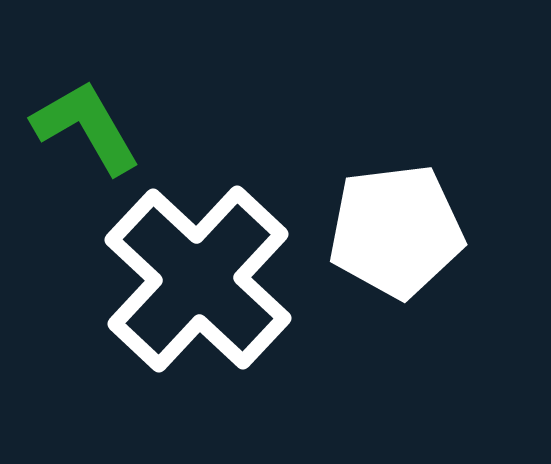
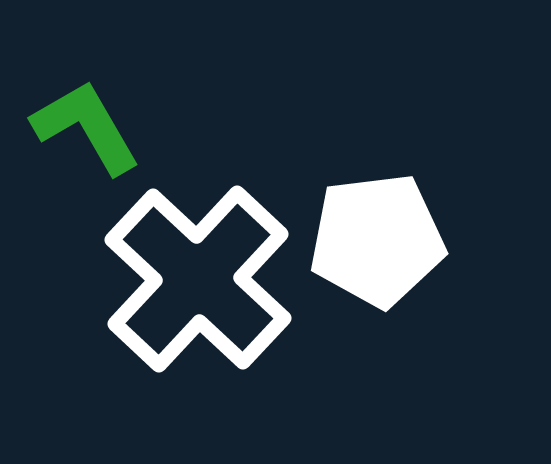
white pentagon: moved 19 px left, 9 px down
